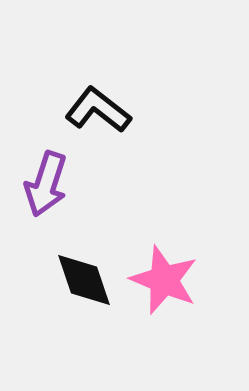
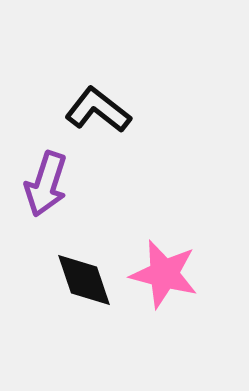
pink star: moved 6 px up; rotated 8 degrees counterclockwise
